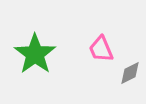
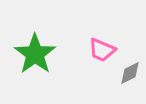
pink trapezoid: moved 1 px right, 1 px down; rotated 44 degrees counterclockwise
